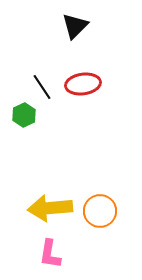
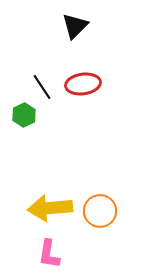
pink L-shape: moved 1 px left
